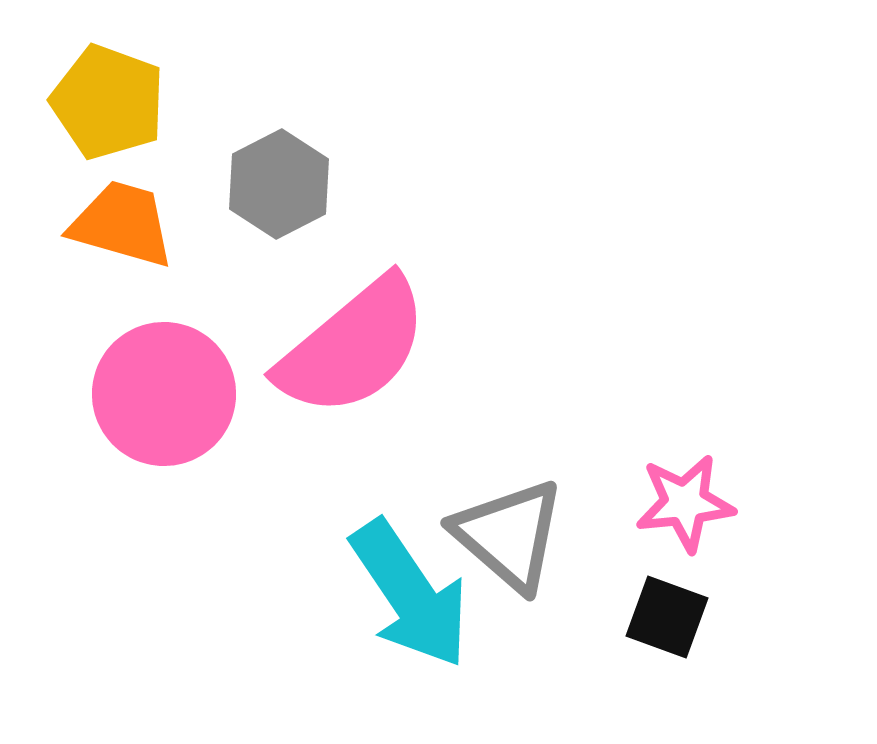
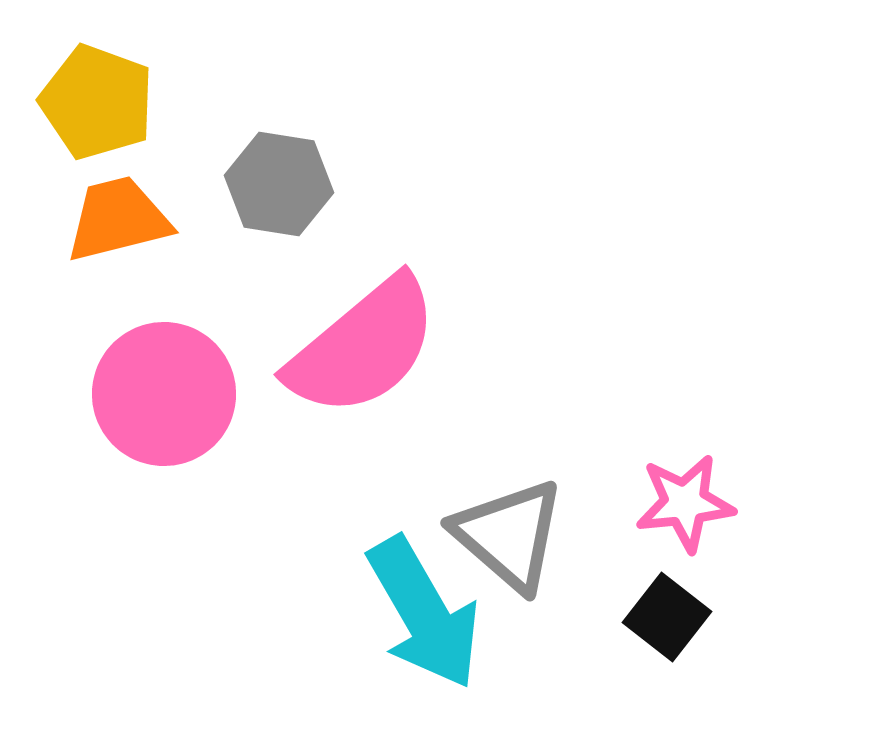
yellow pentagon: moved 11 px left
gray hexagon: rotated 24 degrees counterclockwise
orange trapezoid: moved 4 px left, 5 px up; rotated 30 degrees counterclockwise
pink semicircle: moved 10 px right
cyan arrow: moved 14 px right, 19 px down; rotated 4 degrees clockwise
black square: rotated 18 degrees clockwise
